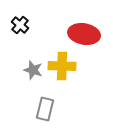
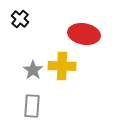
black cross: moved 6 px up
gray star: rotated 18 degrees clockwise
gray rectangle: moved 13 px left, 3 px up; rotated 10 degrees counterclockwise
